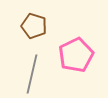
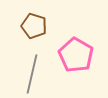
pink pentagon: rotated 16 degrees counterclockwise
